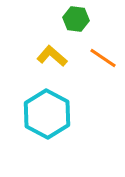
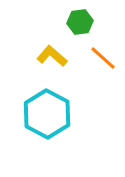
green hexagon: moved 4 px right, 3 px down; rotated 15 degrees counterclockwise
orange line: rotated 8 degrees clockwise
